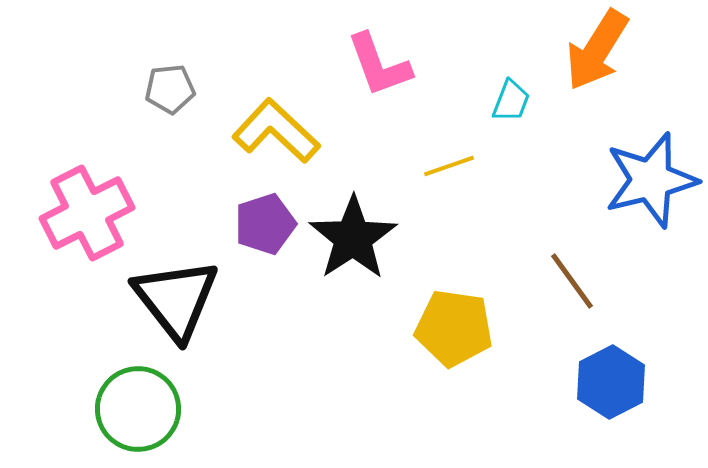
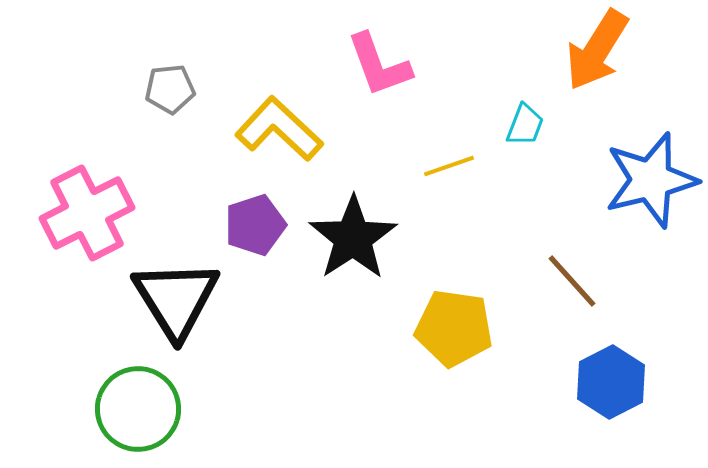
cyan trapezoid: moved 14 px right, 24 px down
yellow L-shape: moved 3 px right, 2 px up
purple pentagon: moved 10 px left, 1 px down
brown line: rotated 6 degrees counterclockwise
black triangle: rotated 6 degrees clockwise
